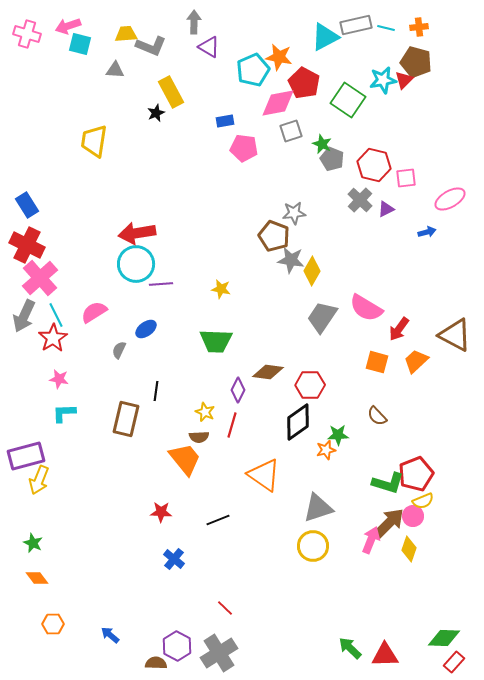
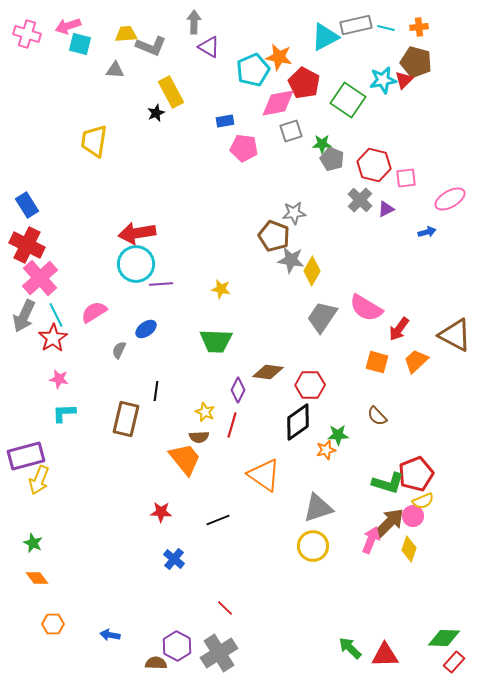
green star at (322, 144): rotated 24 degrees counterclockwise
blue arrow at (110, 635): rotated 30 degrees counterclockwise
